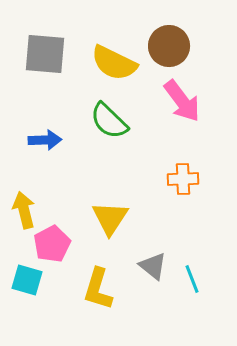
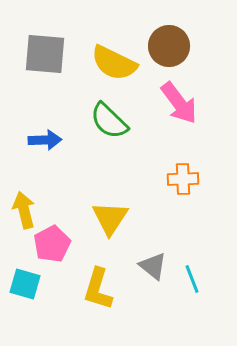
pink arrow: moved 3 px left, 2 px down
cyan square: moved 2 px left, 4 px down
